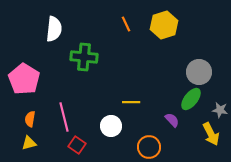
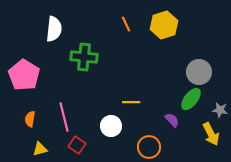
pink pentagon: moved 4 px up
yellow triangle: moved 11 px right, 6 px down
